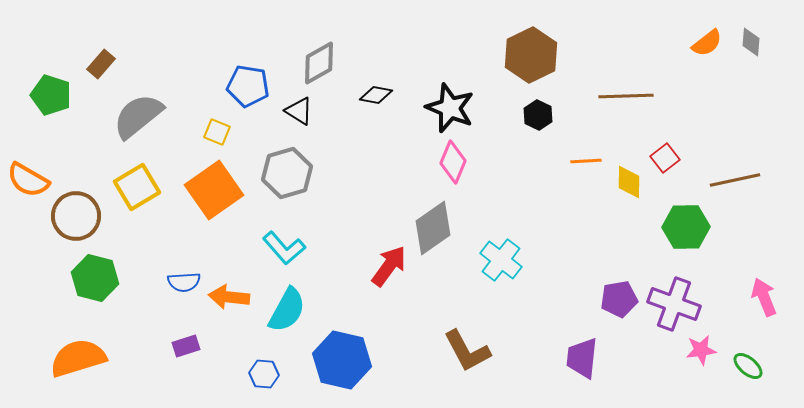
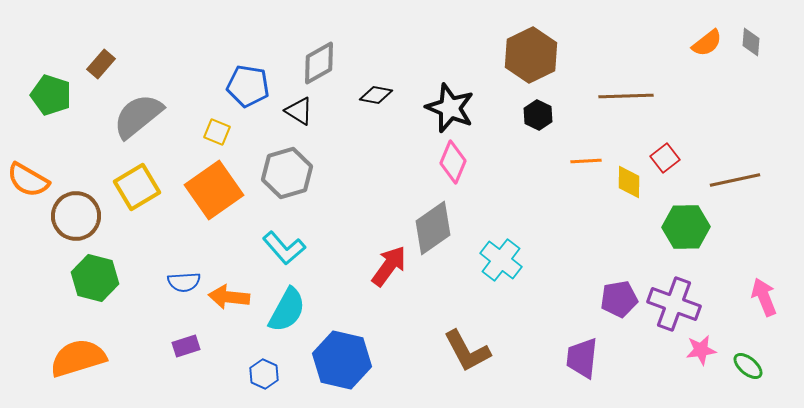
blue hexagon at (264, 374): rotated 20 degrees clockwise
